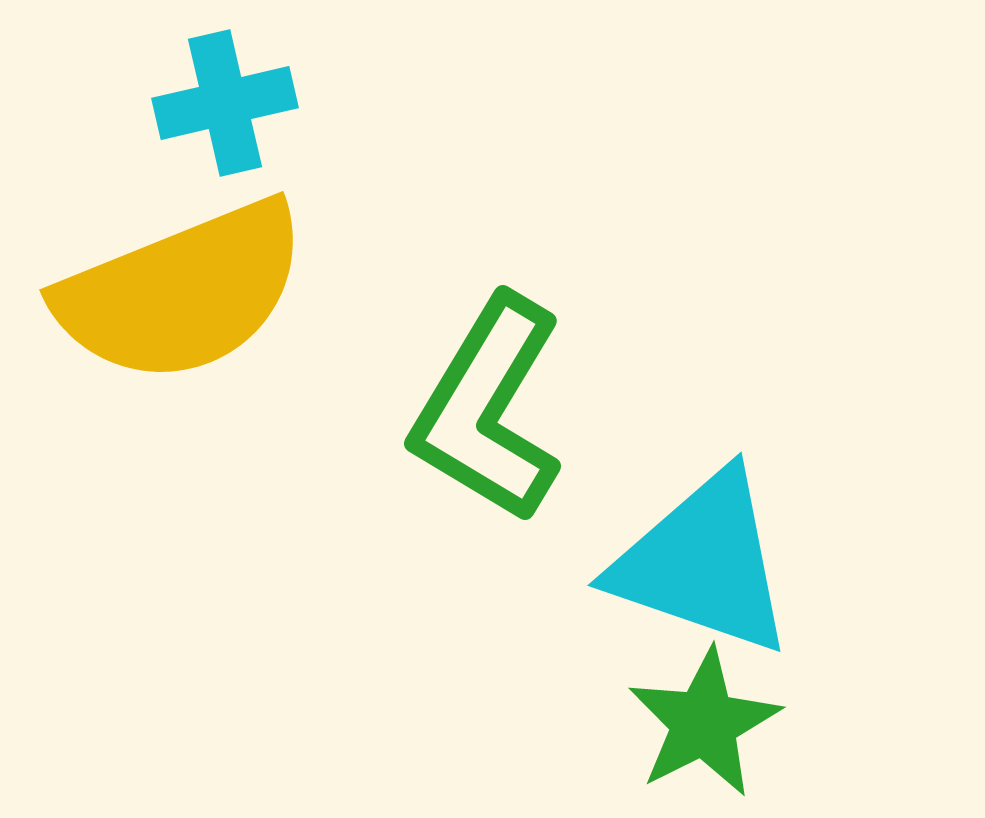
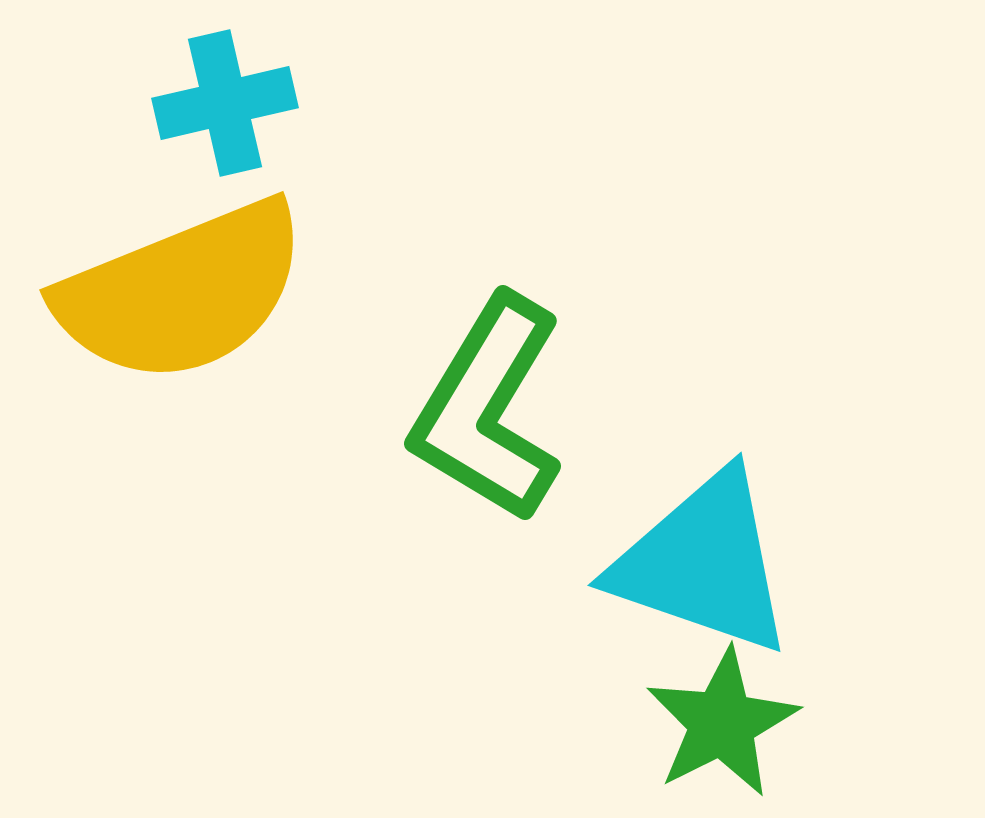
green star: moved 18 px right
